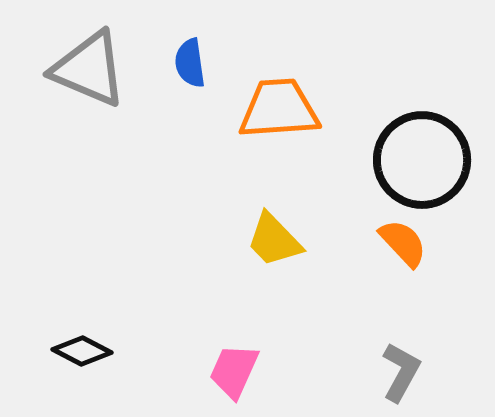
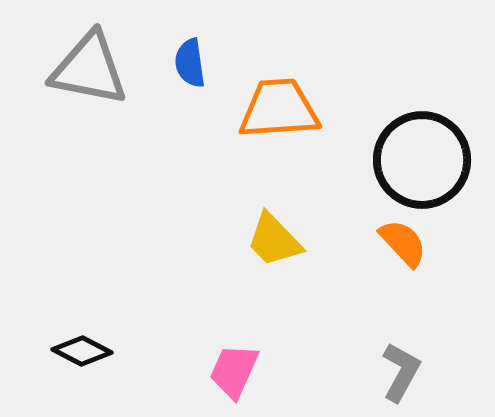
gray triangle: rotated 12 degrees counterclockwise
